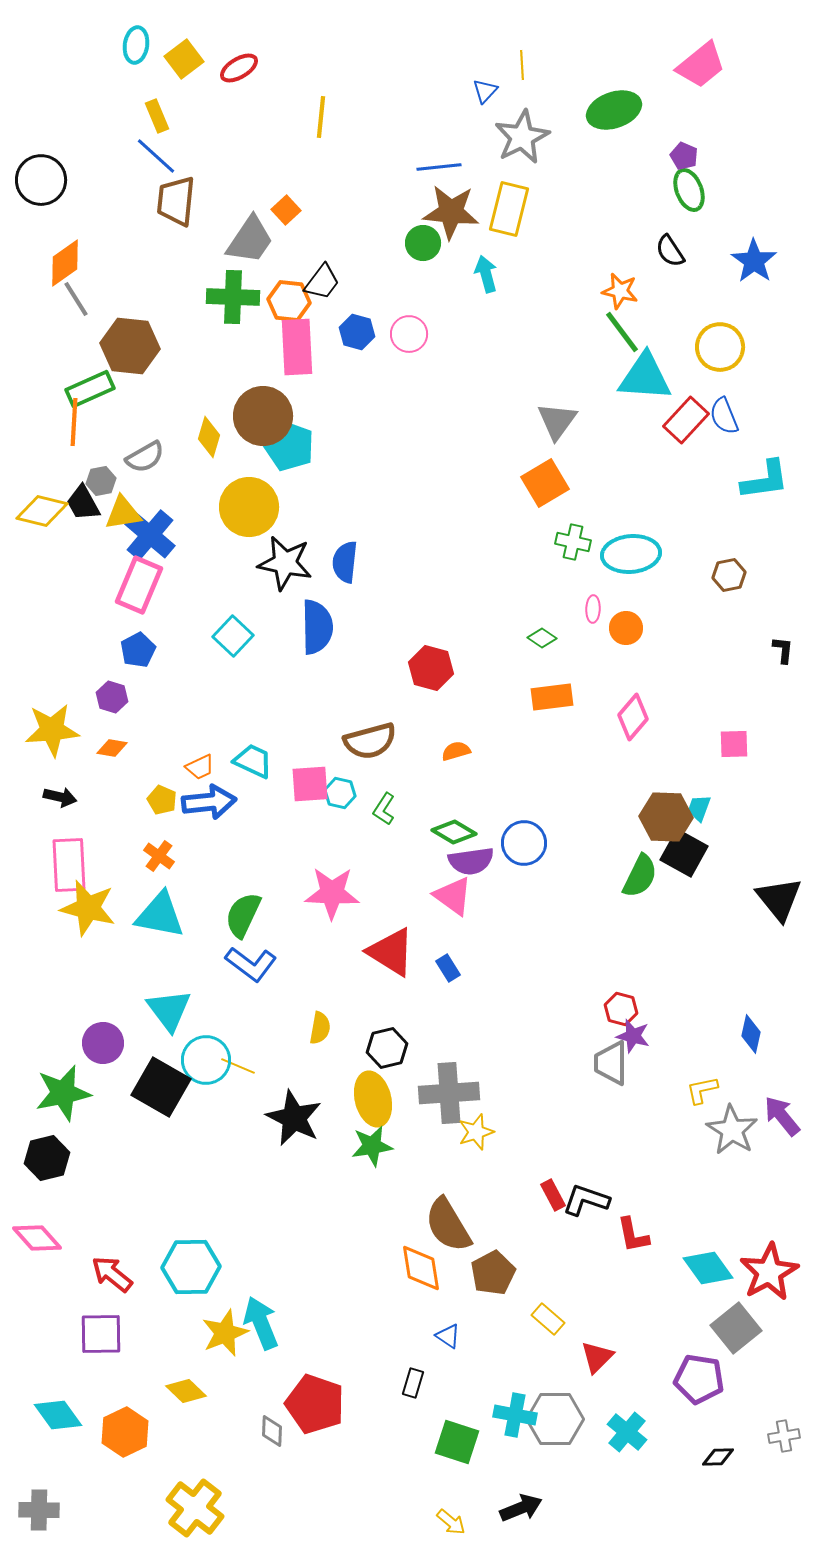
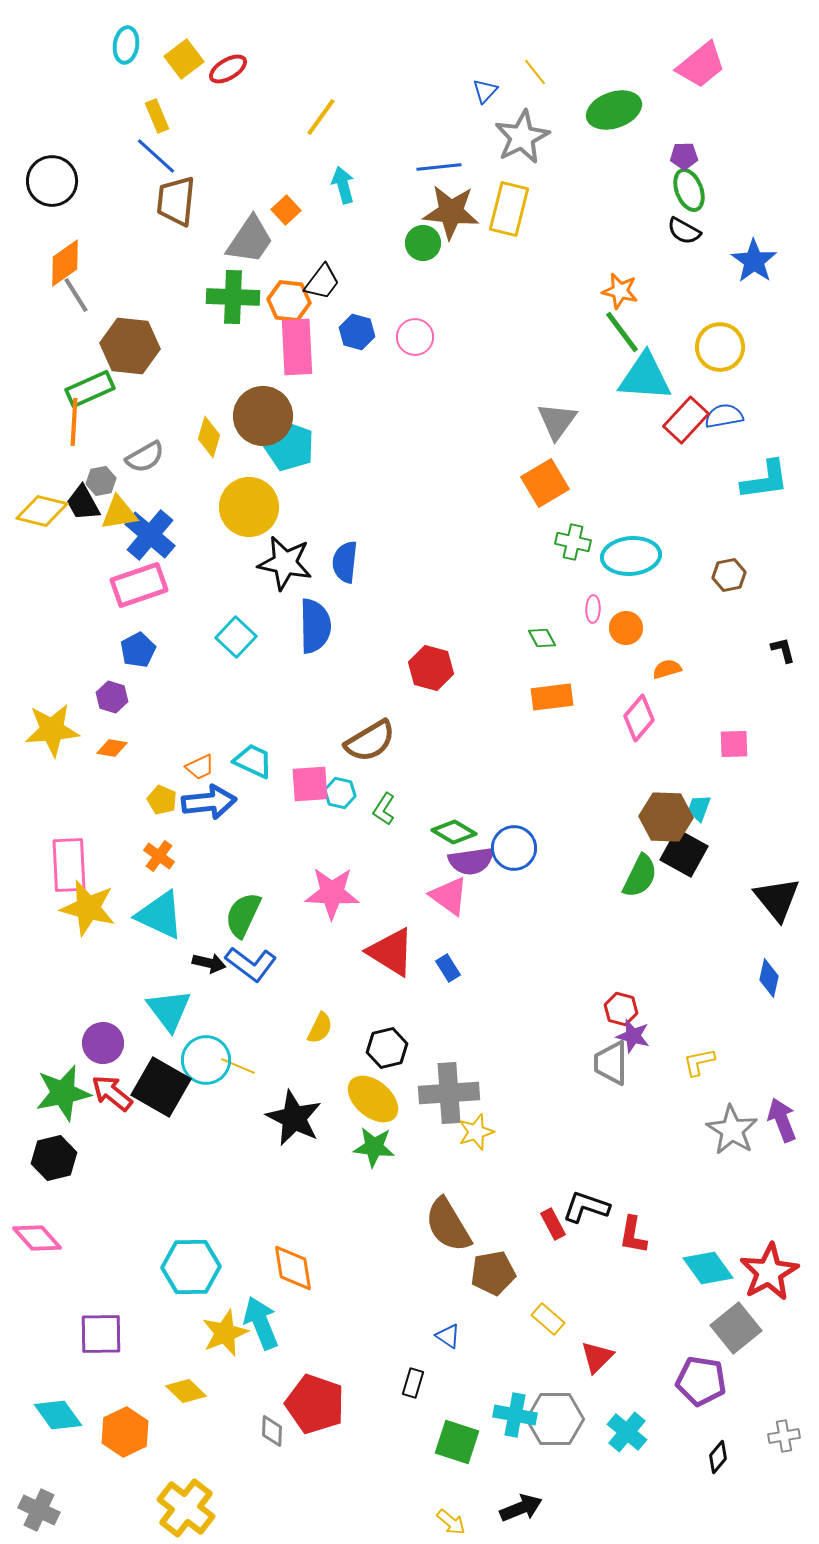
cyan ellipse at (136, 45): moved 10 px left
yellow line at (522, 65): moved 13 px right, 7 px down; rotated 36 degrees counterclockwise
red ellipse at (239, 68): moved 11 px left, 1 px down
yellow line at (321, 117): rotated 30 degrees clockwise
purple pentagon at (684, 156): rotated 24 degrees counterclockwise
black circle at (41, 180): moved 11 px right, 1 px down
black semicircle at (670, 251): moved 14 px right, 20 px up; rotated 28 degrees counterclockwise
cyan arrow at (486, 274): moved 143 px left, 89 px up
gray line at (76, 299): moved 4 px up
pink circle at (409, 334): moved 6 px right, 3 px down
blue semicircle at (724, 416): rotated 102 degrees clockwise
yellow triangle at (123, 513): moved 4 px left
cyan ellipse at (631, 554): moved 2 px down
pink rectangle at (139, 585): rotated 48 degrees clockwise
blue semicircle at (317, 627): moved 2 px left, 1 px up
cyan square at (233, 636): moved 3 px right, 1 px down
green diamond at (542, 638): rotated 28 degrees clockwise
black L-shape at (783, 650): rotated 20 degrees counterclockwise
pink diamond at (633, 717): moved 6 px right, 1 px down
brown semicircle at (370, 741): rotated 16 degrees counterclockwise
orange semicircle at (456, 751): moved 211 px right, 82 px up
black arrow at (60, 797): moved 149 px right, 166 px down
blue circle at (524, 843): moved 10 px left, 5 px down
pink triangle at (453, 896): moved 4 px left
black triangle at (779, 899): moved 2 px left
cyan triangle at (160, 915): rotated 14 degrees clockwise
yellow semicircle at (320, 1028): rotated 16 degrees clockwise
blue diamond at (751, 1034): moved 18 px right, 56 px up
yellow L-shape at (702, 1090): moved 3 px left, 28 px up
yellow ellipse at (373, 1099): rotated 36 degrees counterclockwise
purple arrow at (782, 1116): moved 4 px down; rotated 18 degrees clockwise
green star at (372, 1146): moved 2 px right, 1 px down; rotated 15 degrees clockwise
black hexagon at (47, 1158): moved 7 px right
red rectangle at (553, 1195): moved 29 px down
black L-shape at (586, 1200): moved 7 px down
red L-shape at (633, 1235): rotated 21 degrees clockwise
orange diamond at (421, 1268): moved 128 px left
brown pentagon at (493, 1273): rotated 18 degrees clockwise
red arrow at (112, 1274): moved 181 px up
purple pentagon at (699, 1379): moved 2 px right, 2 px down
black diamond at (718, 1457): rotated 48 degrees counterclockwise
yellow cross at (195, 1508): moved 9 px left
gray cross at (39, 1510): rotated 24 degrees clockwise
